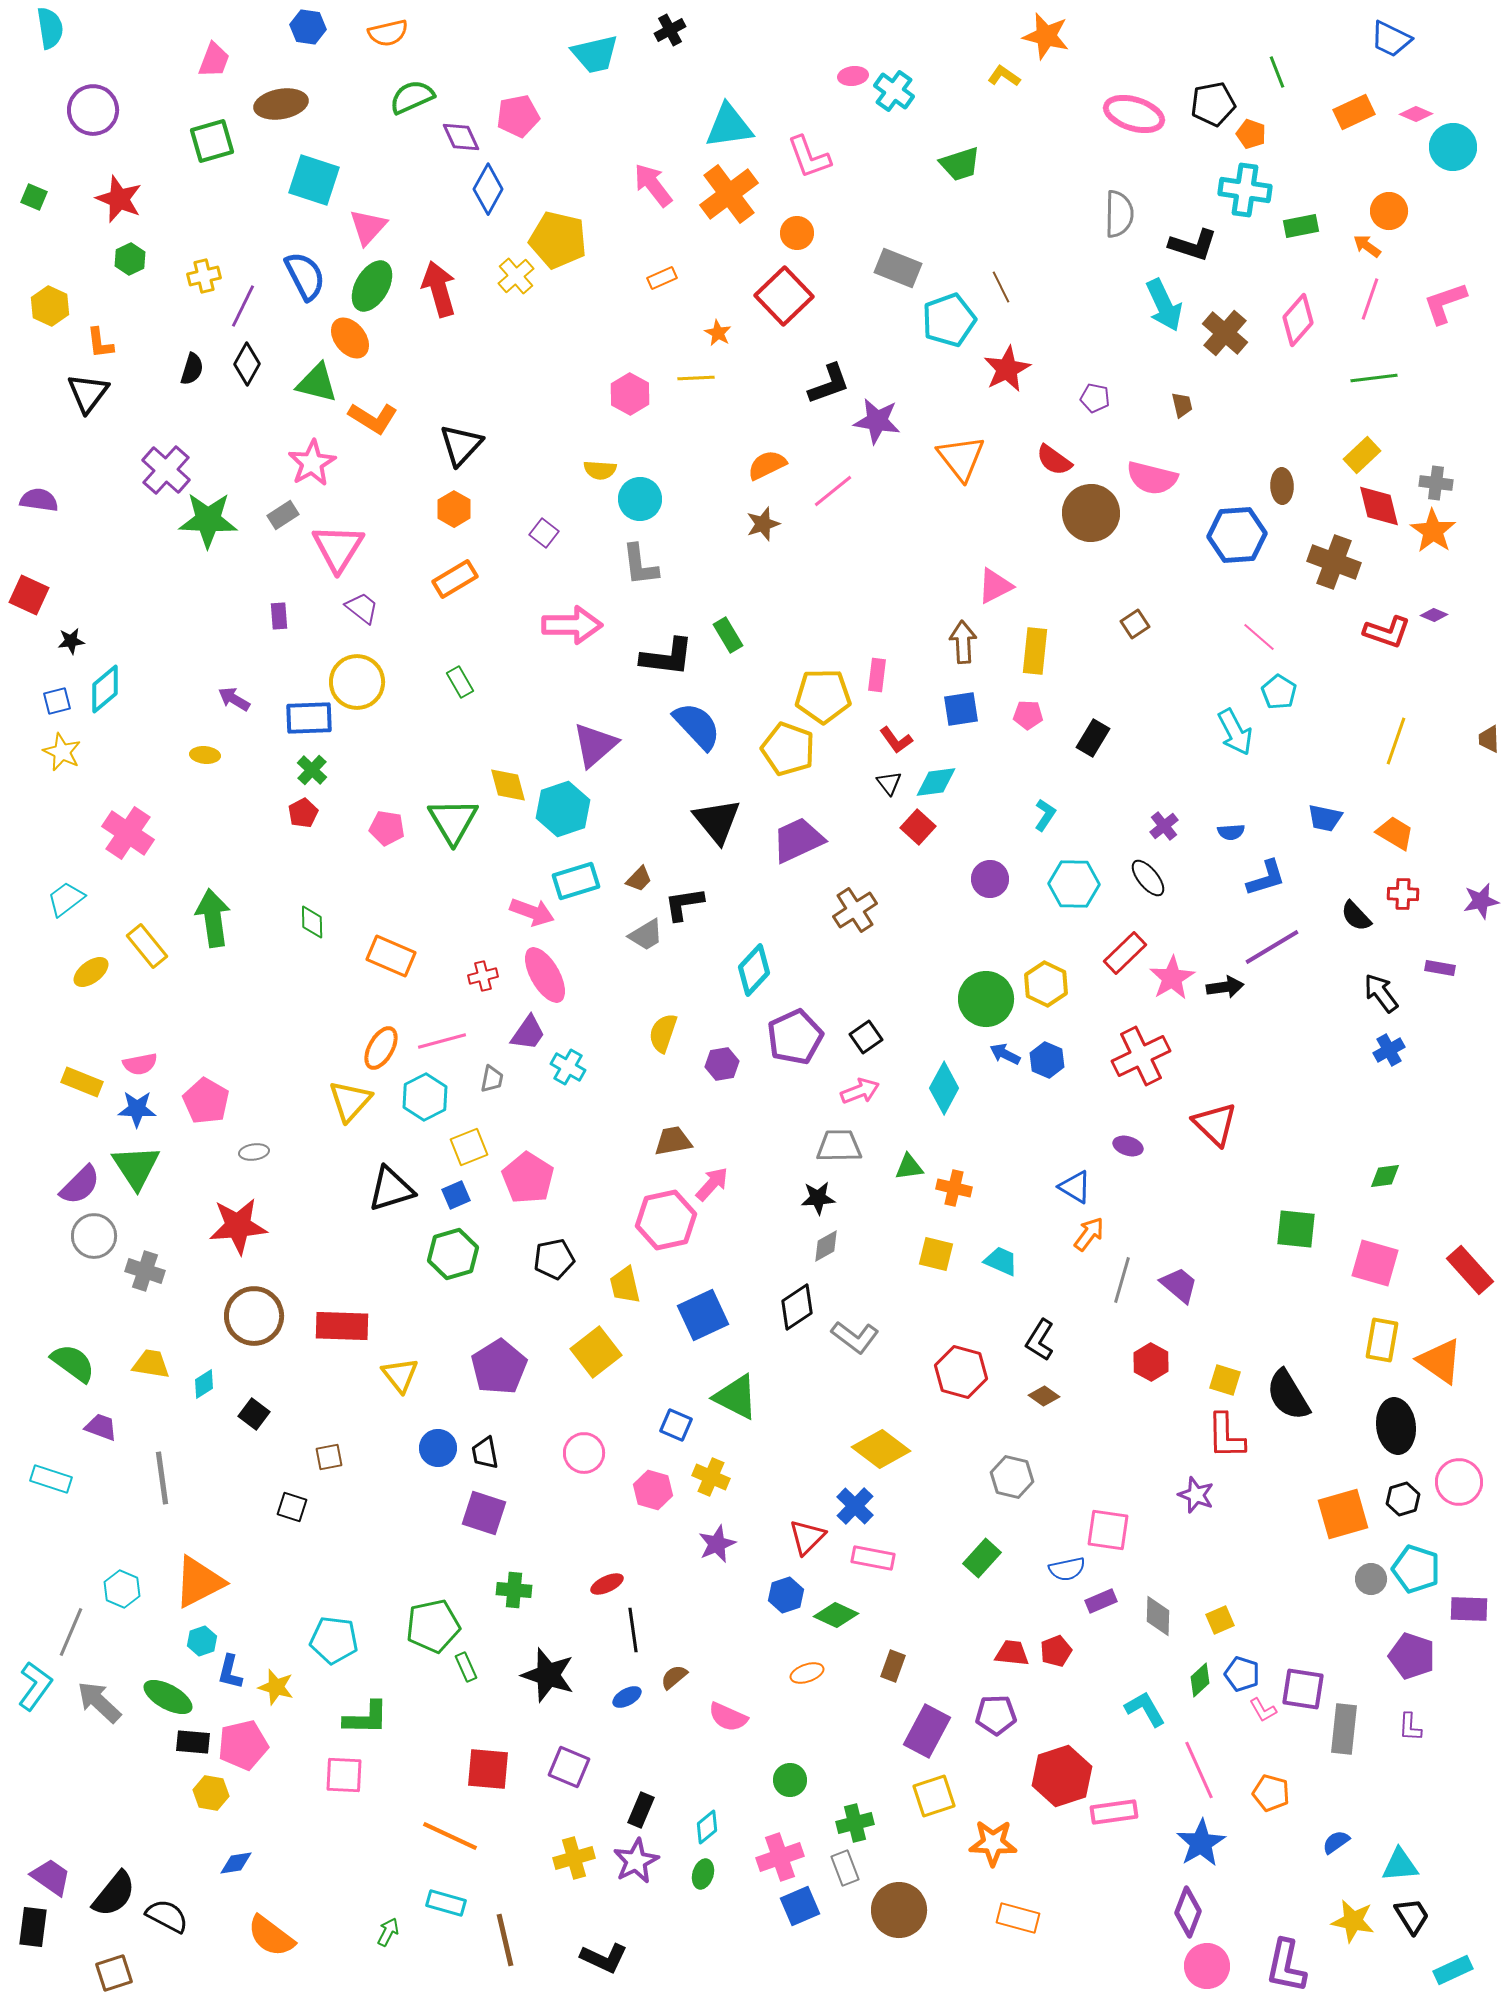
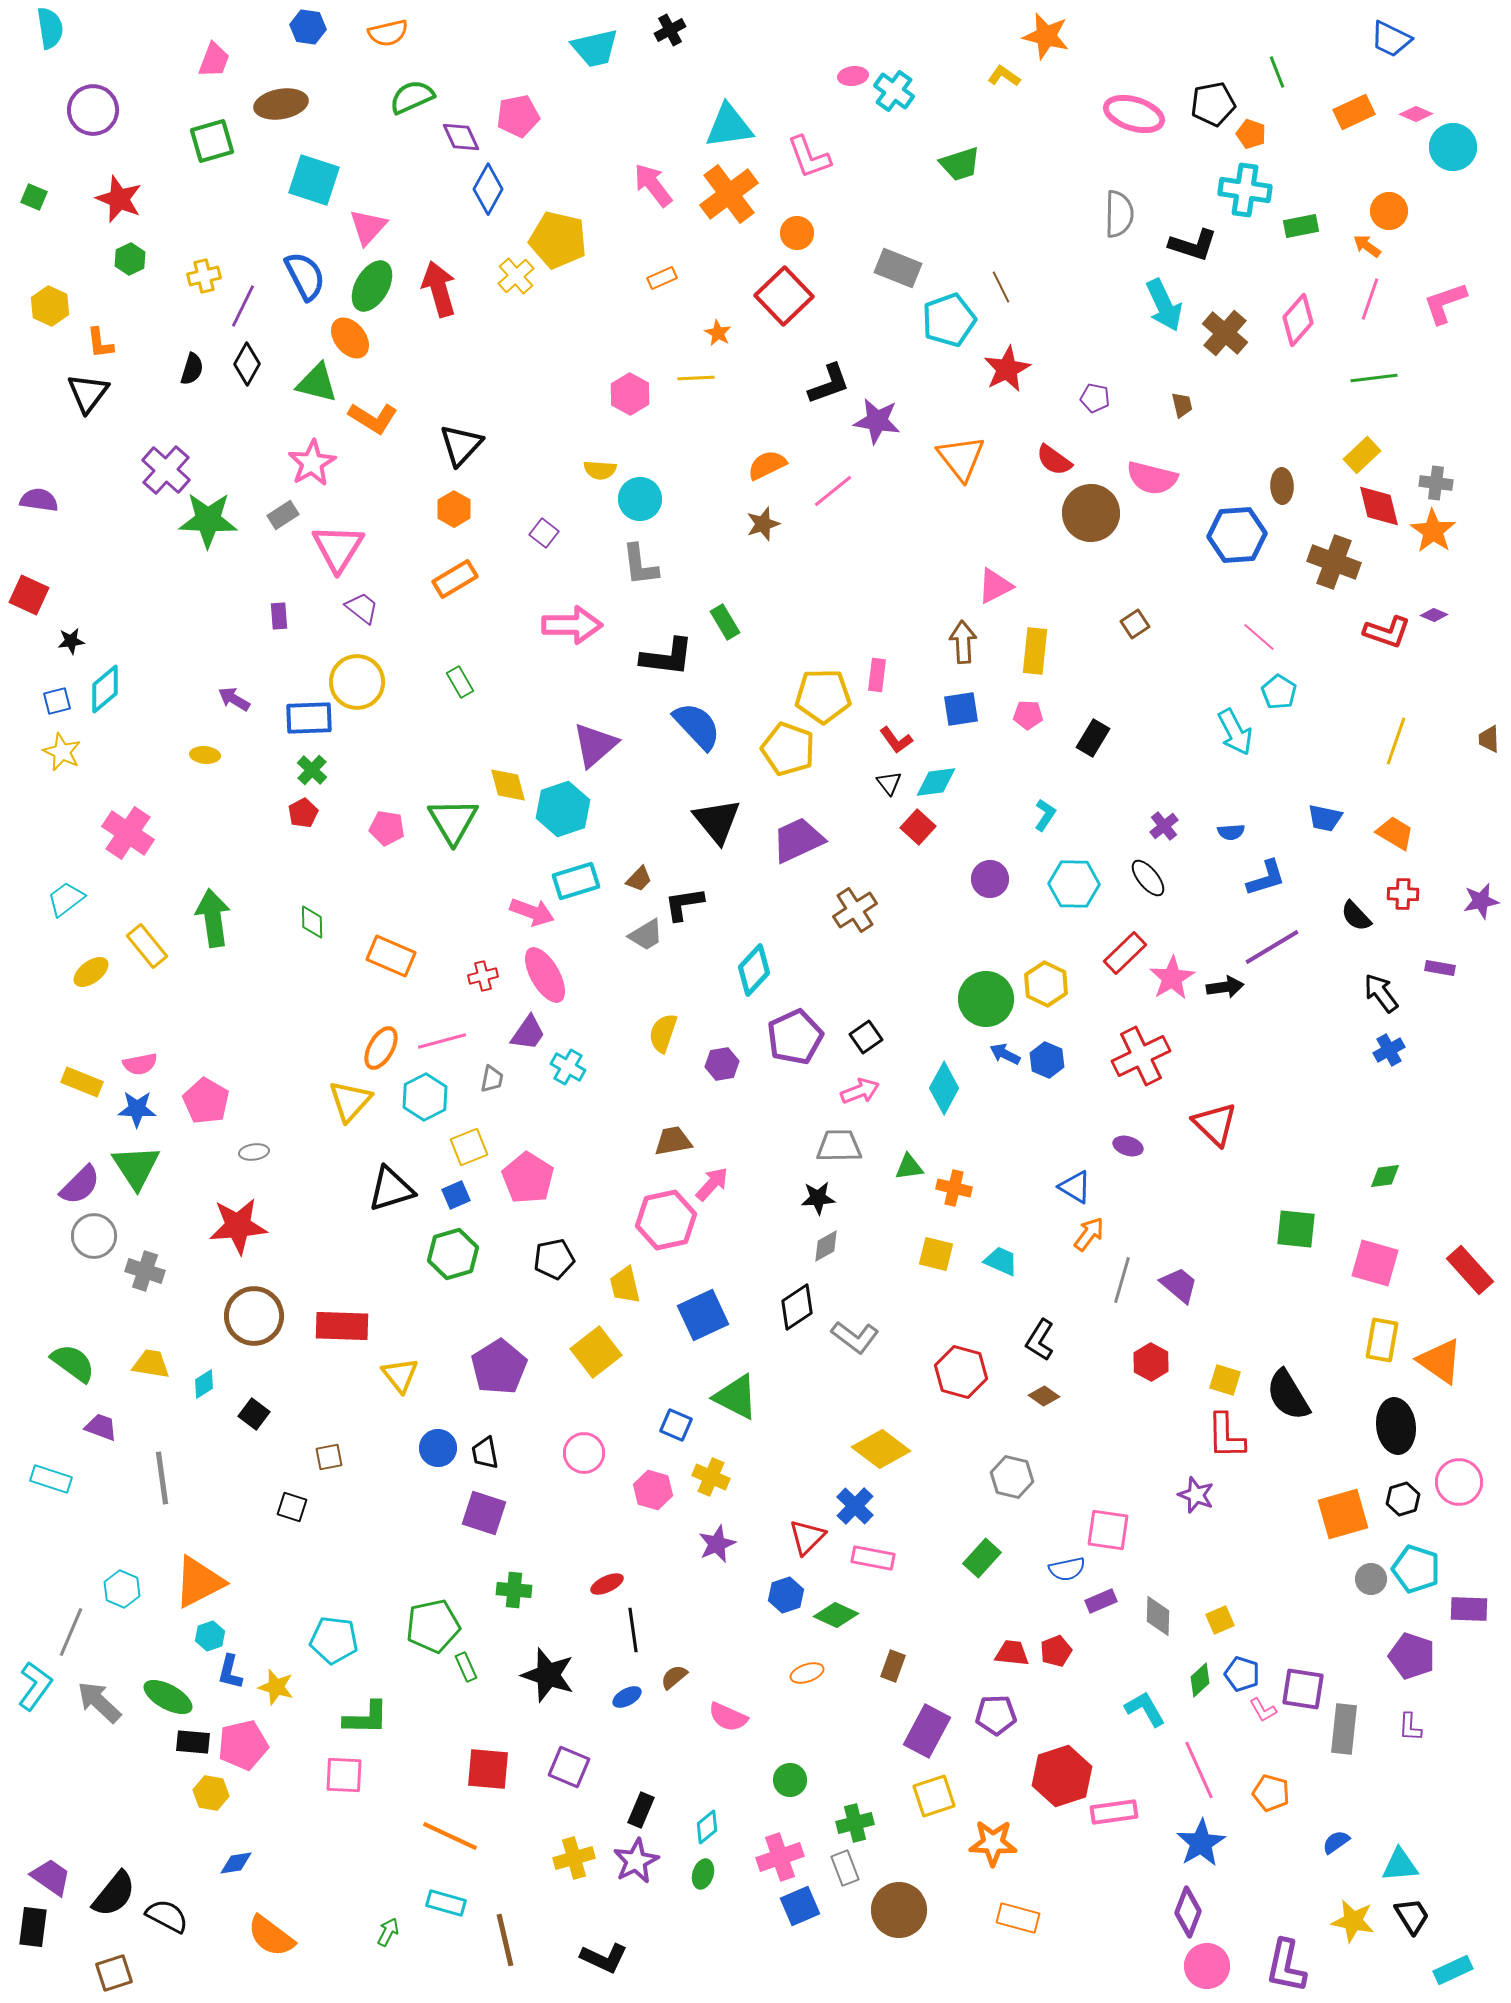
cyan trapezoid at (595, 54): moved 6 px up
green rectangle at (728, 635): moved 3 px left, 13 px up
cyan hexagon at (202, 1641): moved 8 px right, 5 px up
